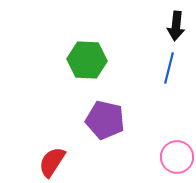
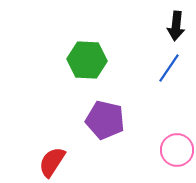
blue line: rotated 20 degrees clockwise
pink circle: moved 7 px up
